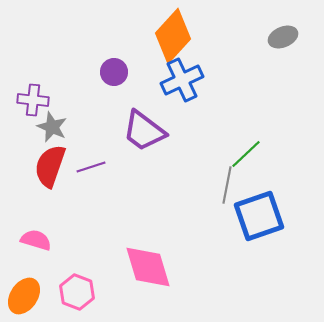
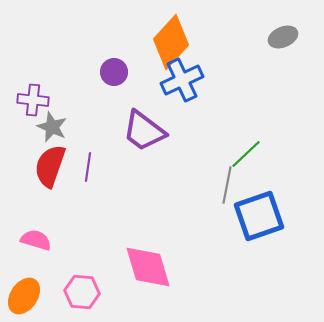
orange diamond: moved 2 px left, 6 px down
purple line: moved 3 px left; rotated 64 degrees counterclockwise
pink hexagon: moved 5 px right; rotated 16 degrees counterclockwise
